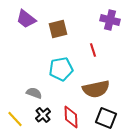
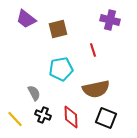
gray semicircle: rotated 42 degrees clockwise
black cross: rotated 28 degrees counterclockwise
